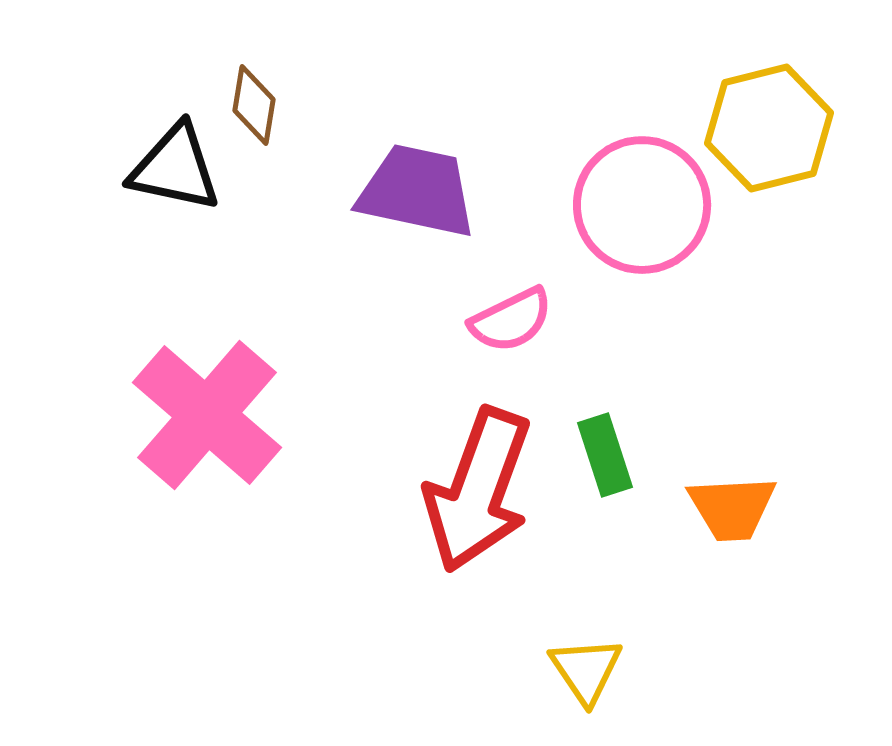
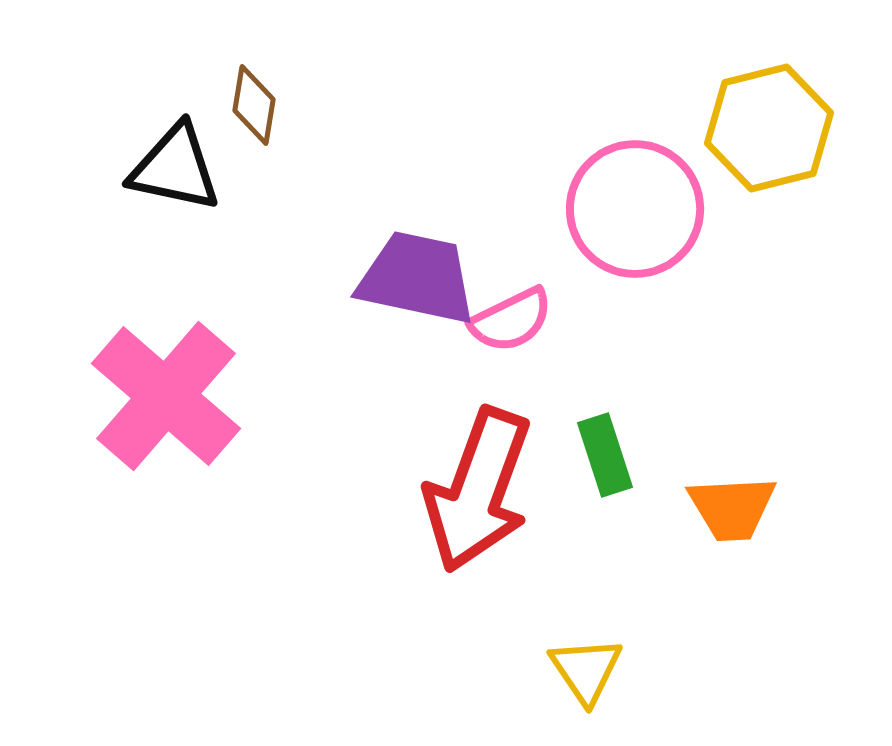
purple trapezoid: moved 87 px down
pink circle: moved 7 px left, 4 px down
pink cross: moved 41 px left, 19 px up
